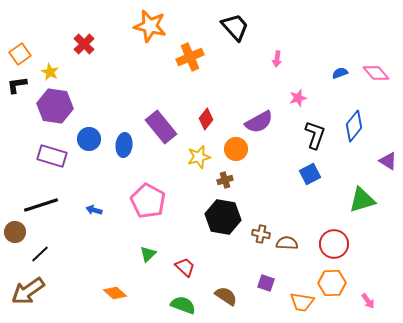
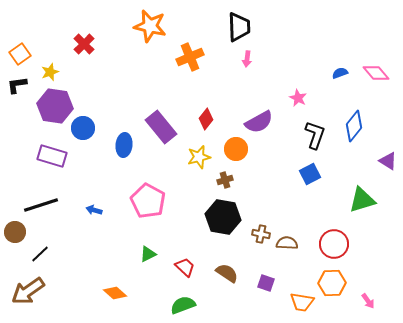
black trapezoid at (235, 27): moved 4 px right; rotated 40 degrees clockwise
pink arrow at (277, 59): moved 30 px left
yellow star at (50, 72): rotated 24 degrees clockwise
pink star at (298, 98): rotated 30 degrees counterclockwise
blue circle at (89, 139): moved 6 px left, 11 px up
green triangle at (148, 254): rotated 18 degrees clockwise
brown semicircle at (226, 296): moved 1 px right, 23 px up
green semicircle at (183, 305): rotated 40 degrees counterclockwise
